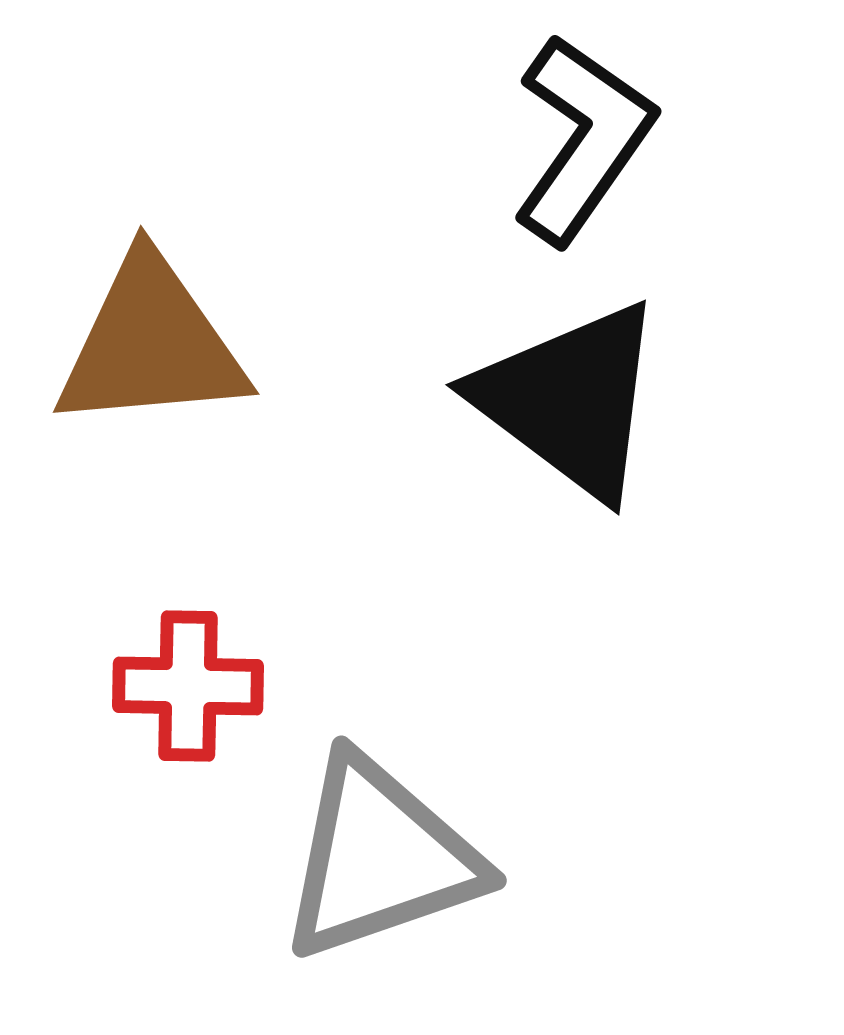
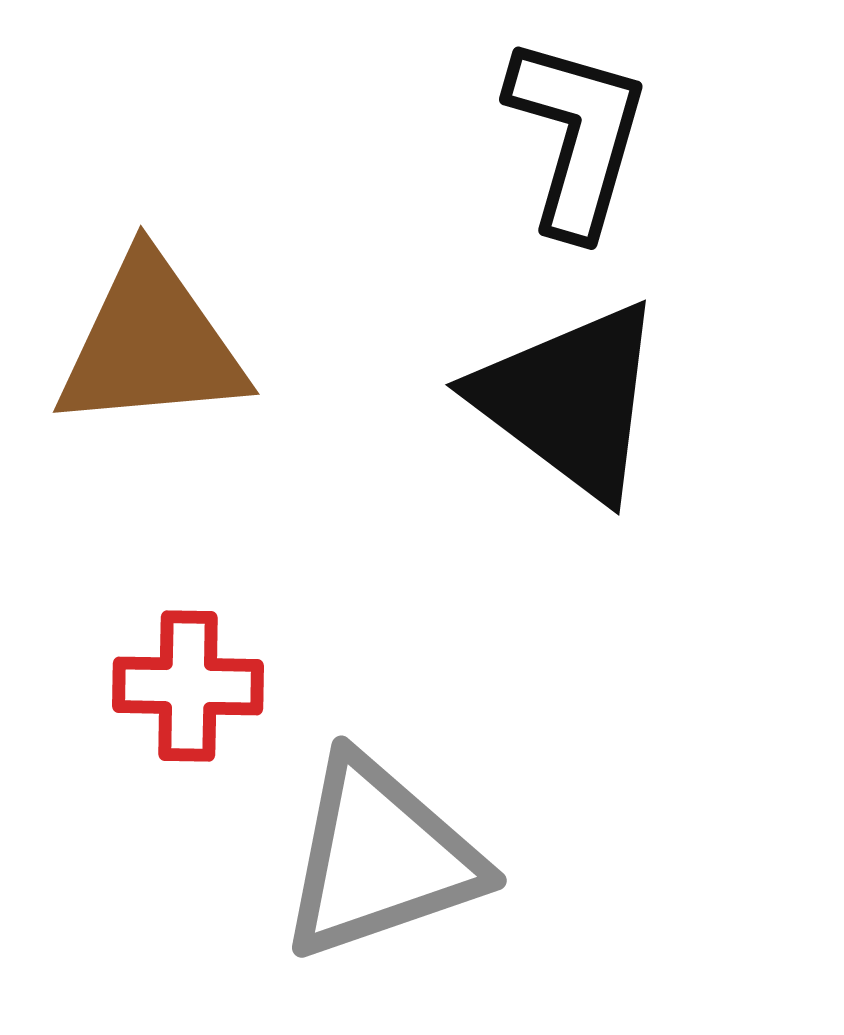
black L-shape: moved 6 px left, 3 px up; rotated 19 degrees counterclockwise
